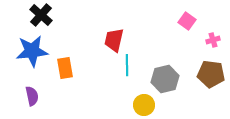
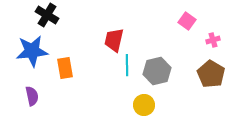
black cross: moved 6 px right; rotated 10 degrees counterclockwise
brown pentagon: rotated 24 degrees clockwise
gray hexagon: moved 8 px left, 8 px up
